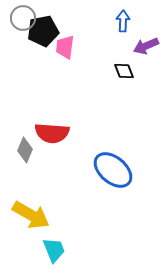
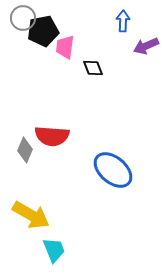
black diamond: moved 31 px left, 3 px up
red semicircle: moved 3 px down
